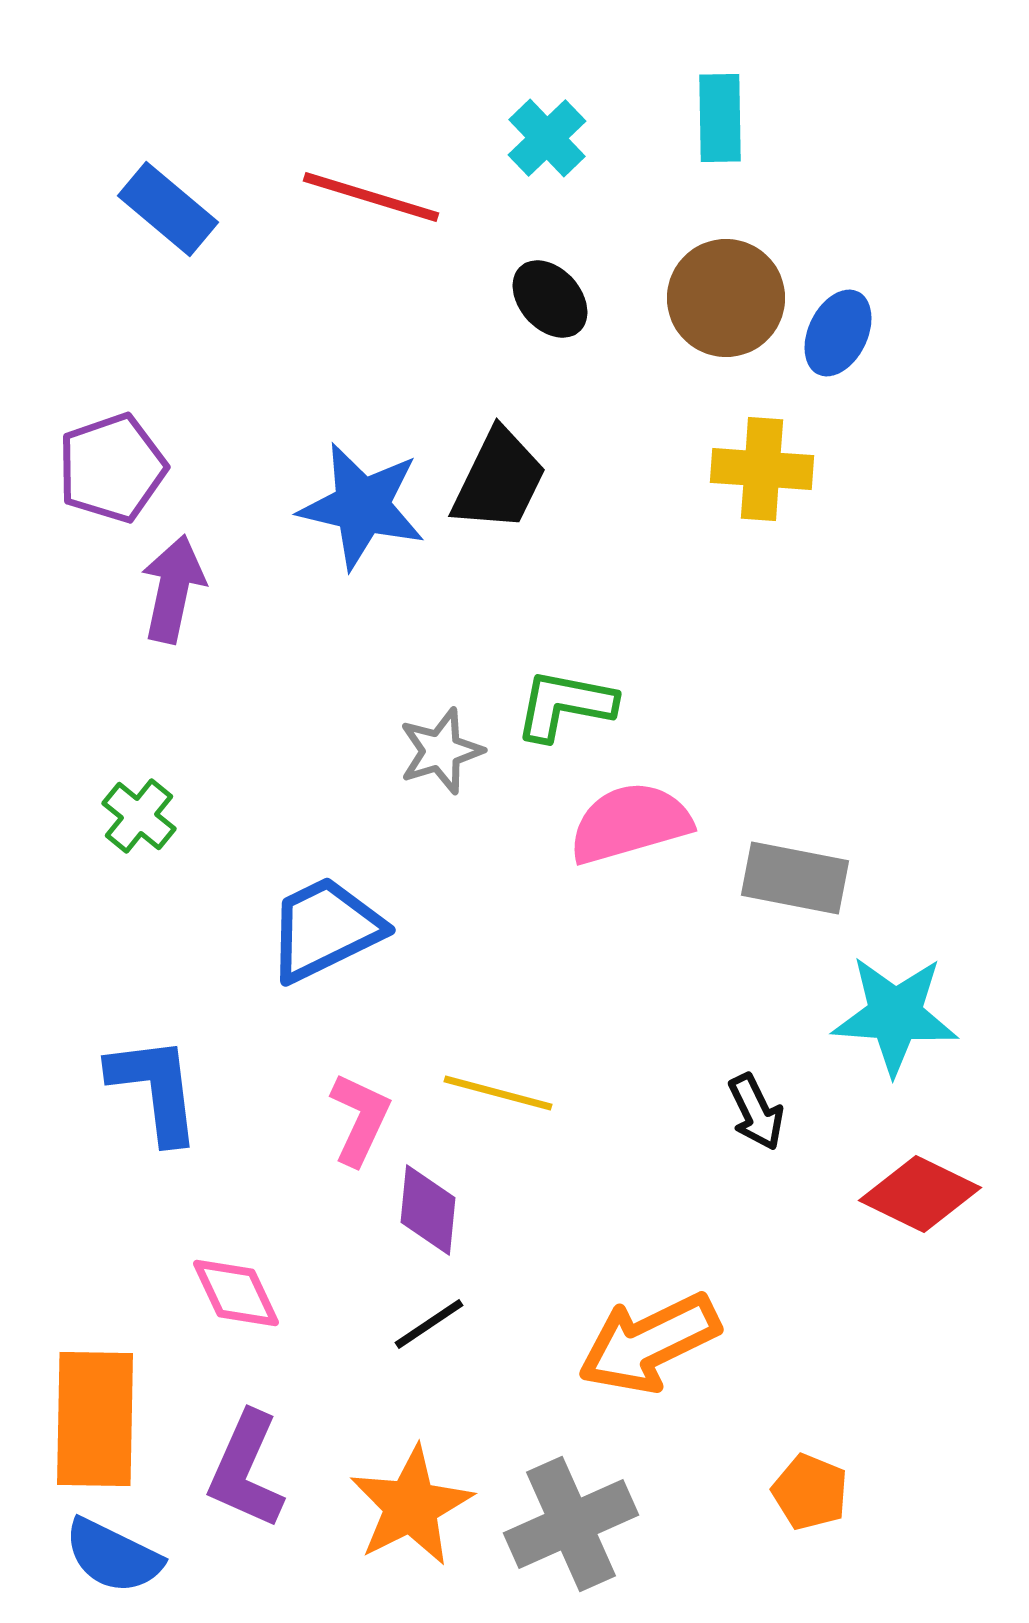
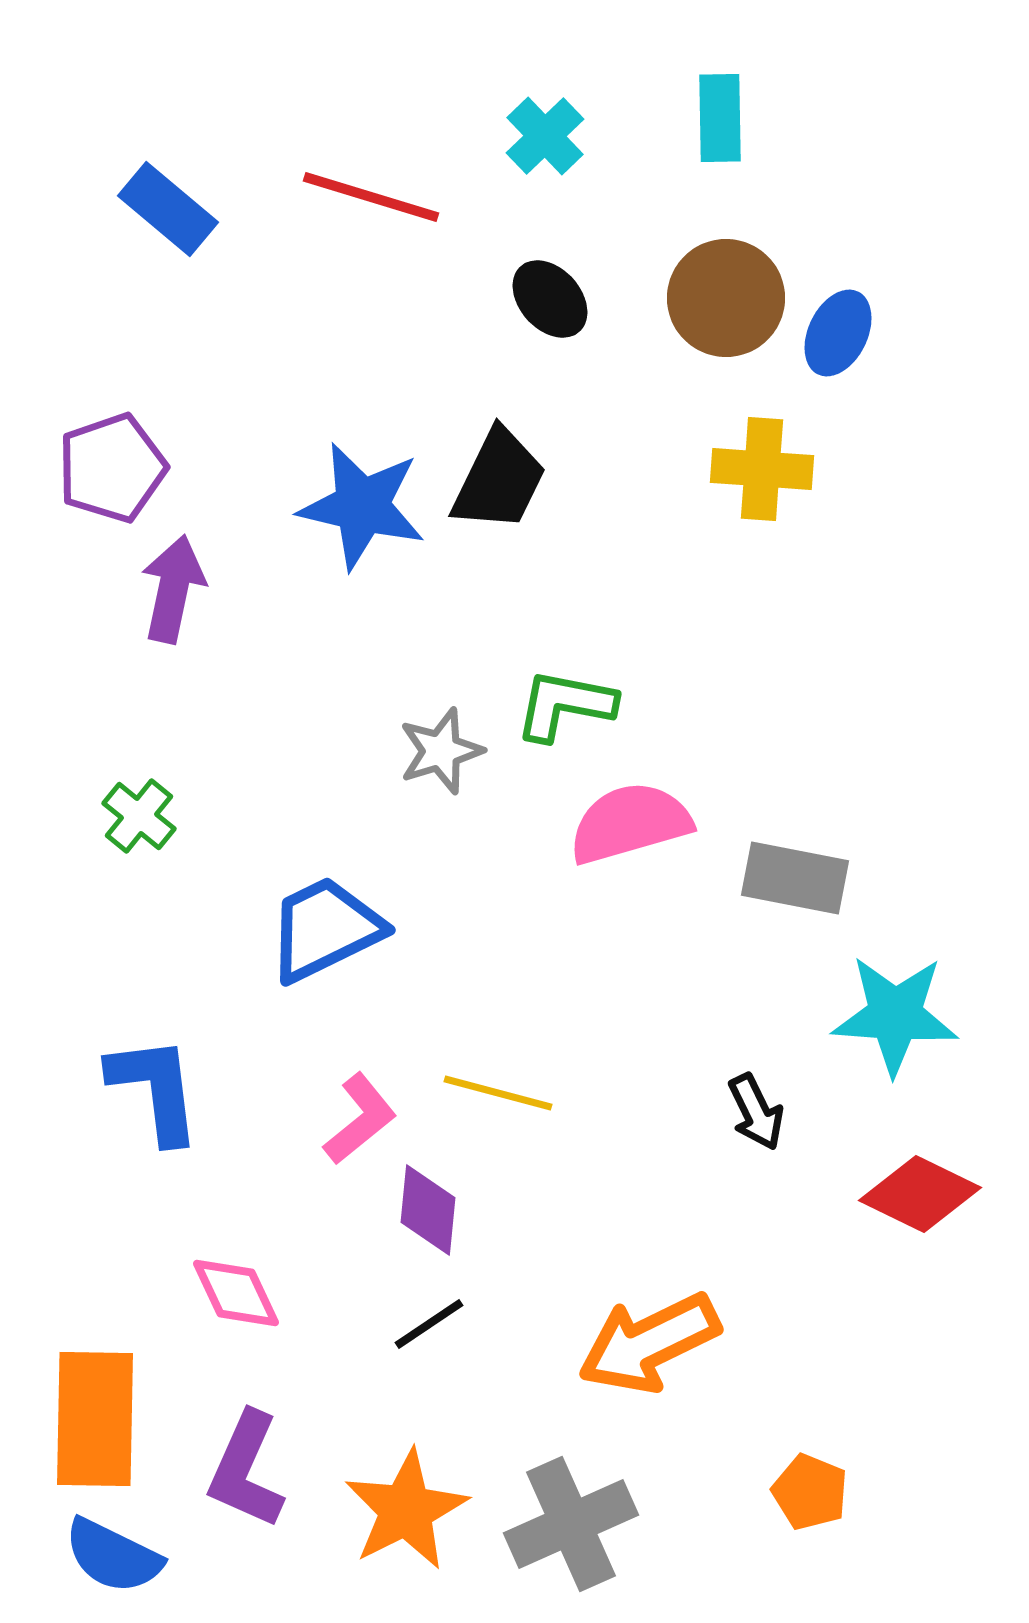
cyan cross: moved 2 px left, 2 px up
pink L-shape: rotated 26 degrees clockwise
orange star: moved 5 px left, 4 px down
